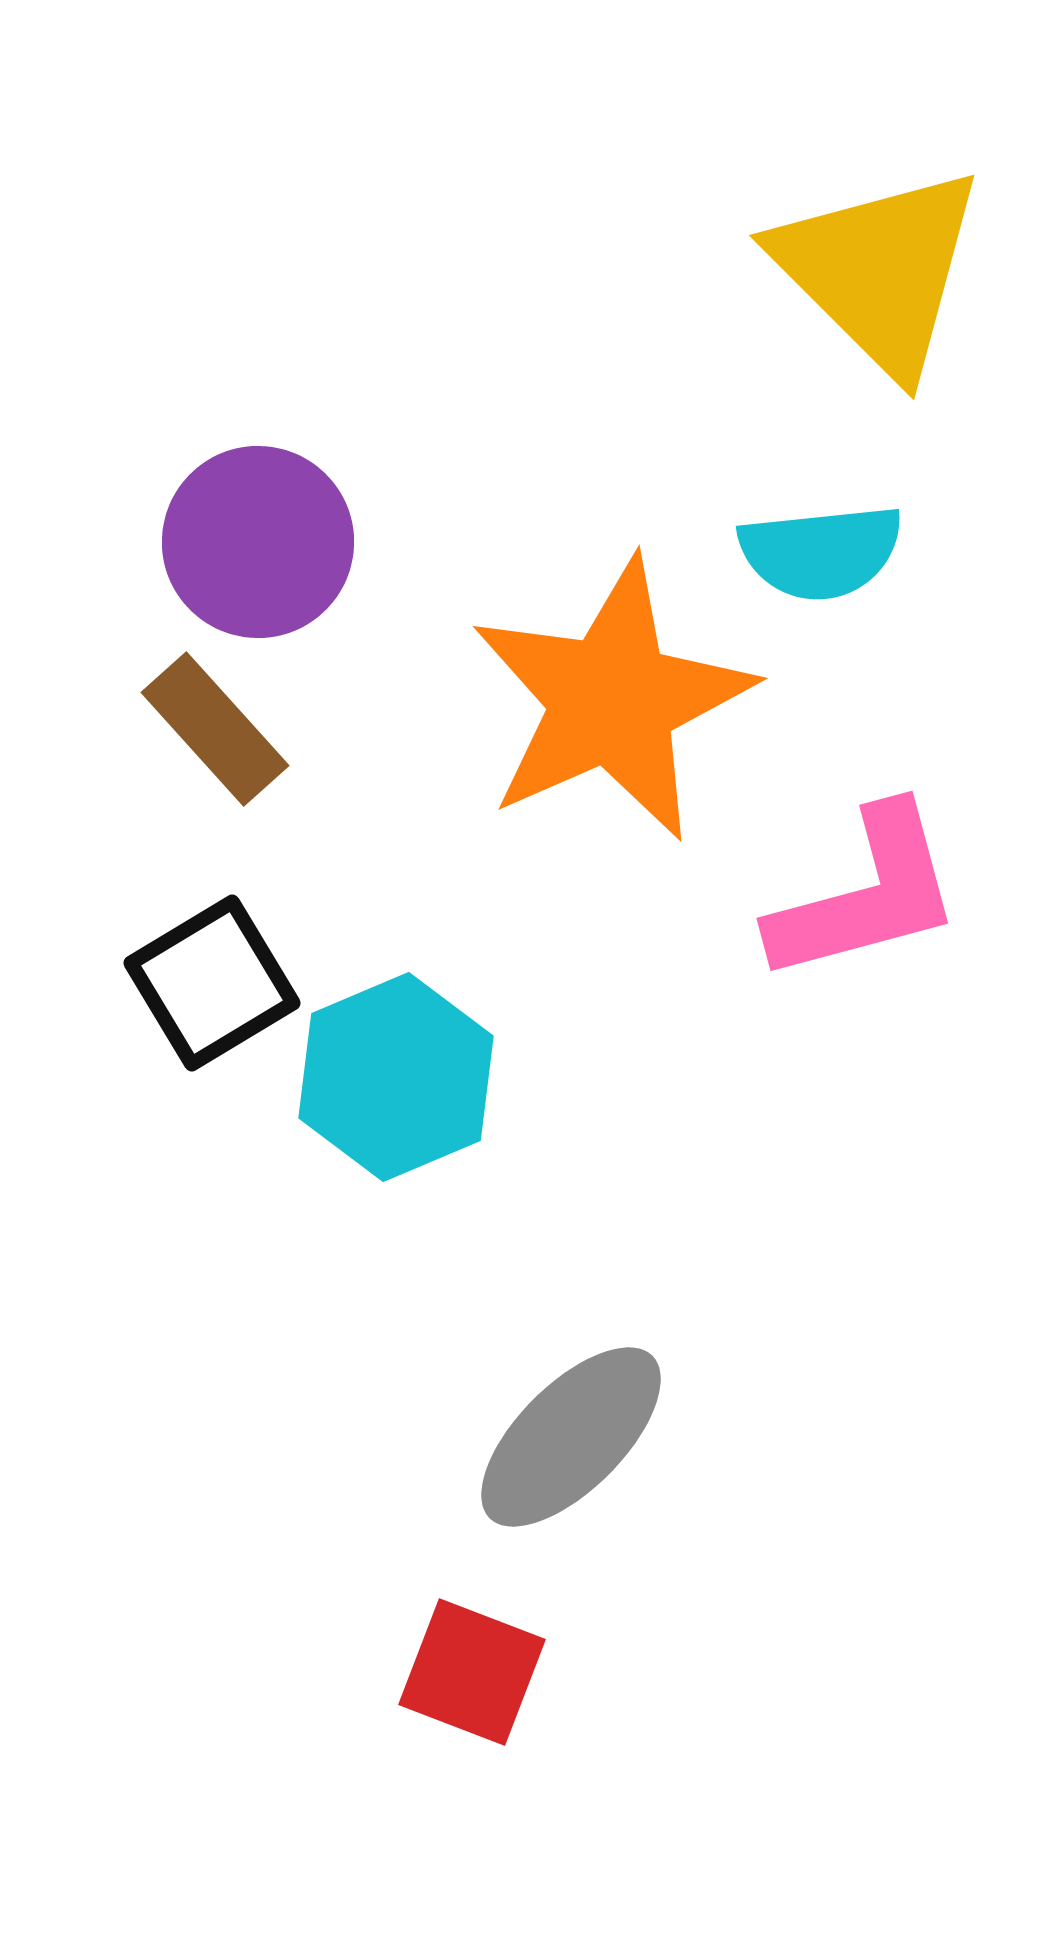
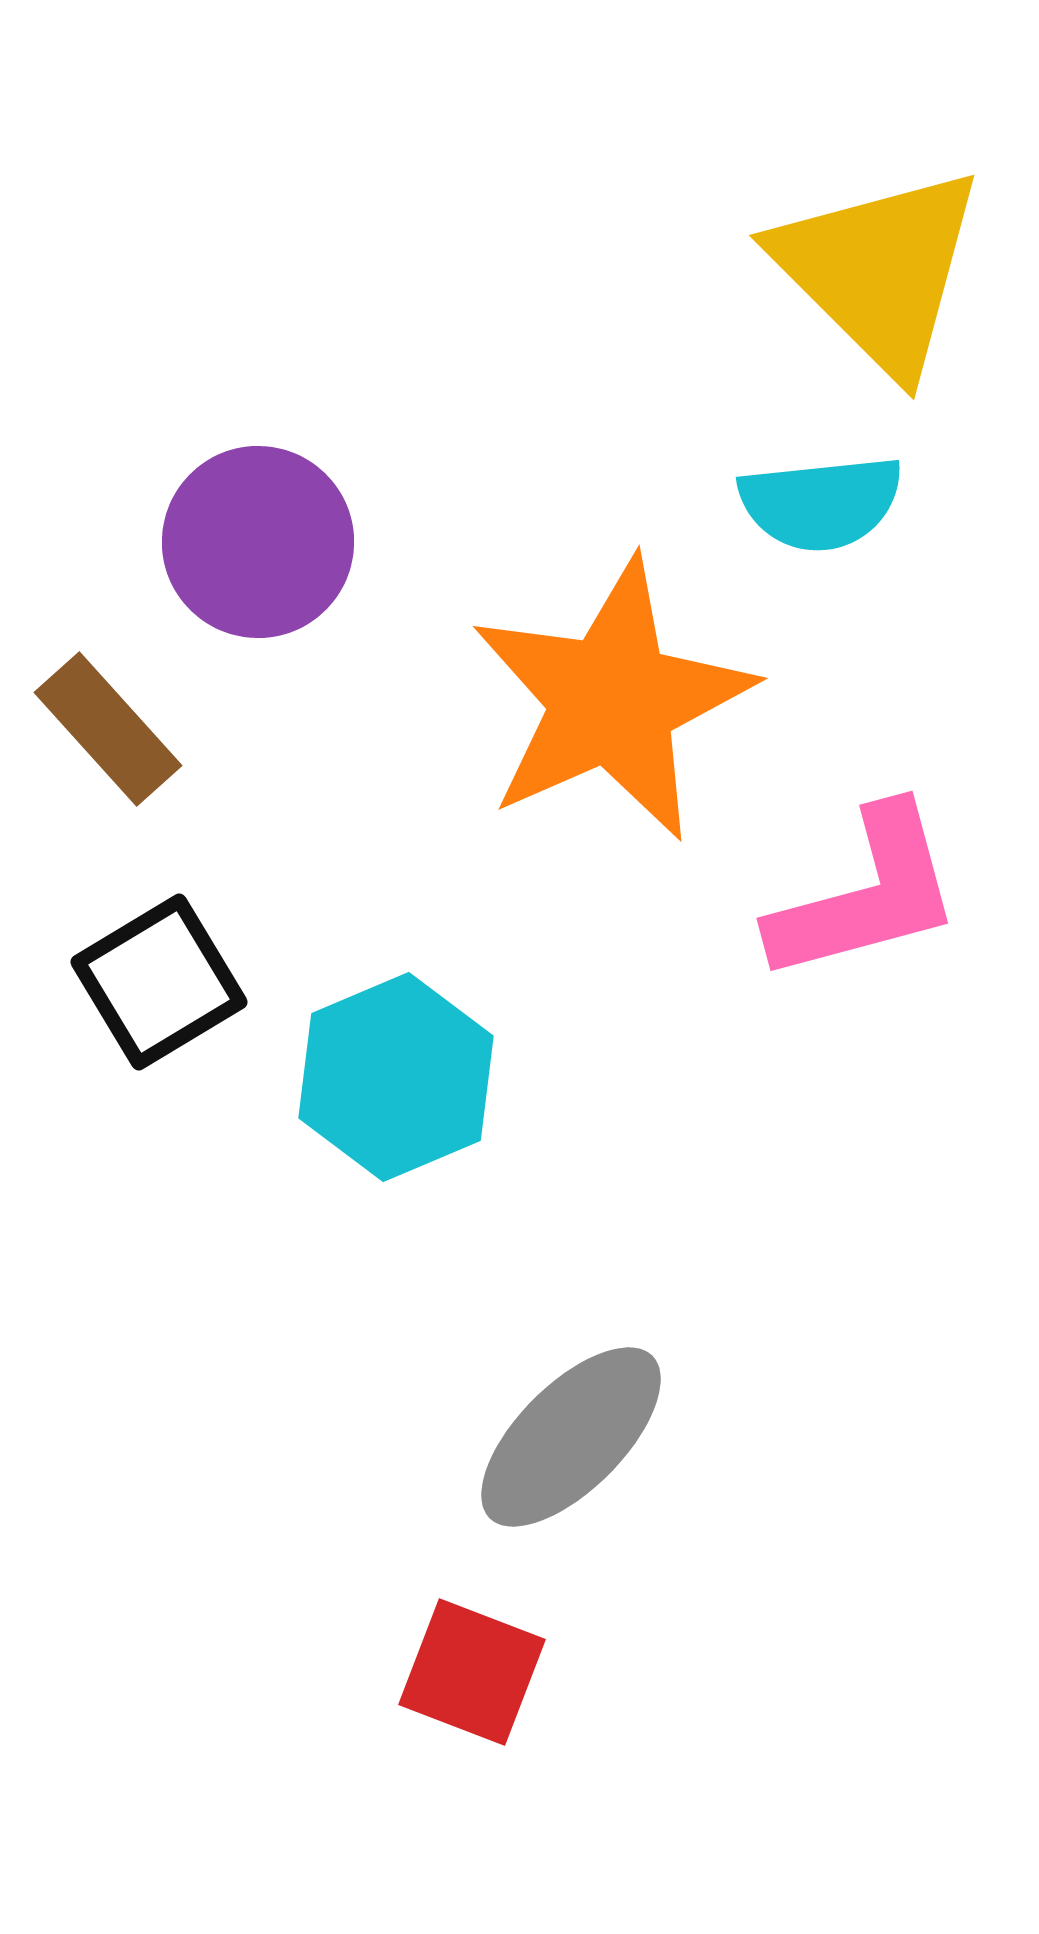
cyan semicircle: moved 49 px up
brown rectangle: moved 107 px left
black square: moved 53 px left, 1 px up
